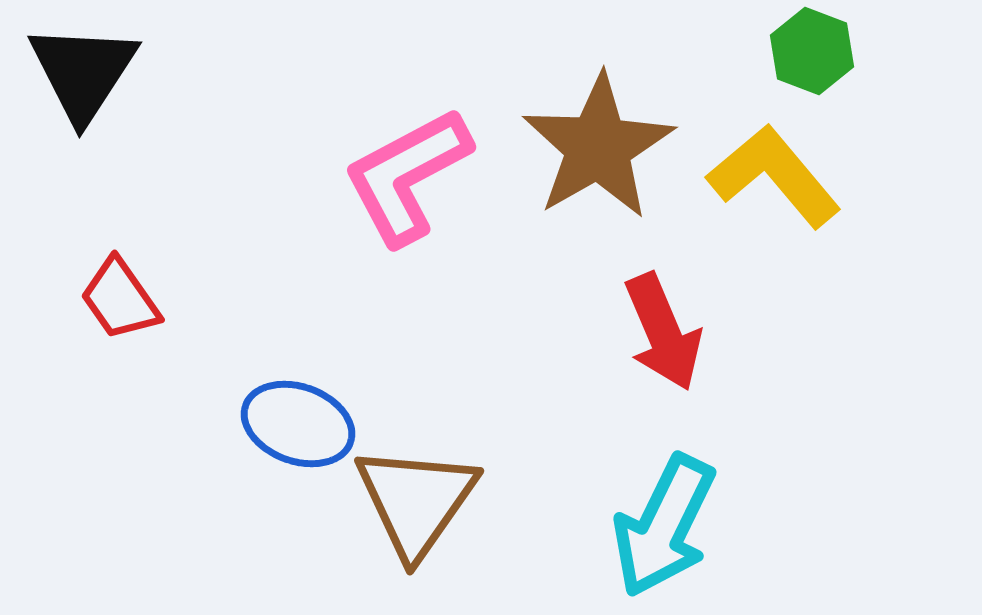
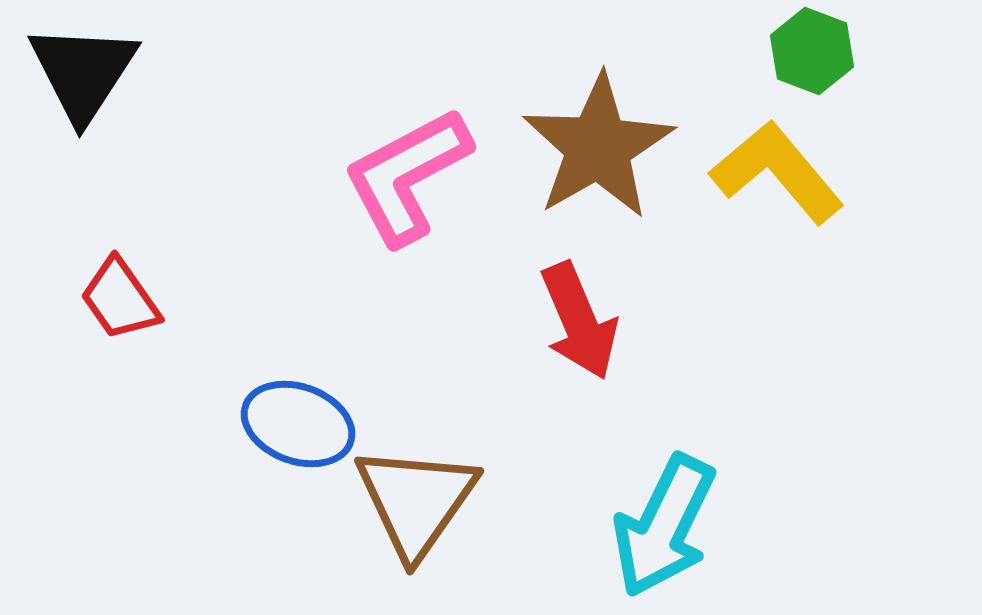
yellow L-shape: moved 3 px right, 4 px up
red arrow: moved 84 px left, 11 px up
